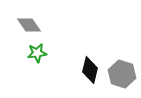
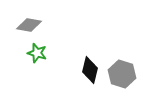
gray diamond: rotated 45 degrees counterclockwise
green star: rotated 24 degrees clockwise
